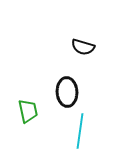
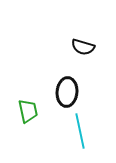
black ellipse: rotated 8 degrees clockwise
cyan line: rotated 20 degrees counterclockwise
